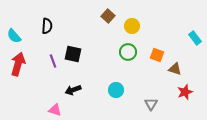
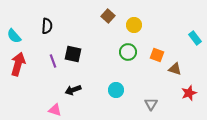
yellow circle: moved 2 px right, 1 px up
red star: moved 4 px right, 1 px down
